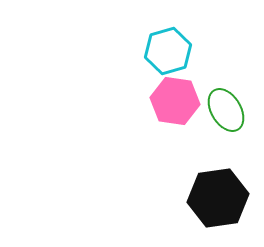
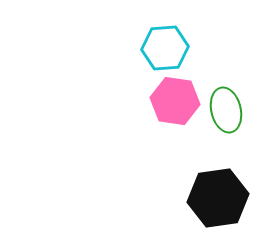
cyan hexagon: moved 3 px left, 3 px up; rotated 12 degrees clockwise
green ellipse: rotated 18 degrees clockwise
